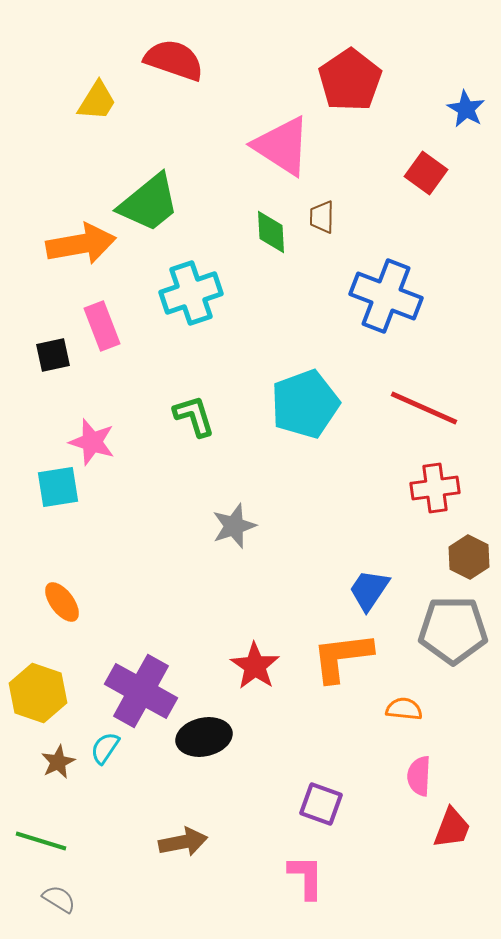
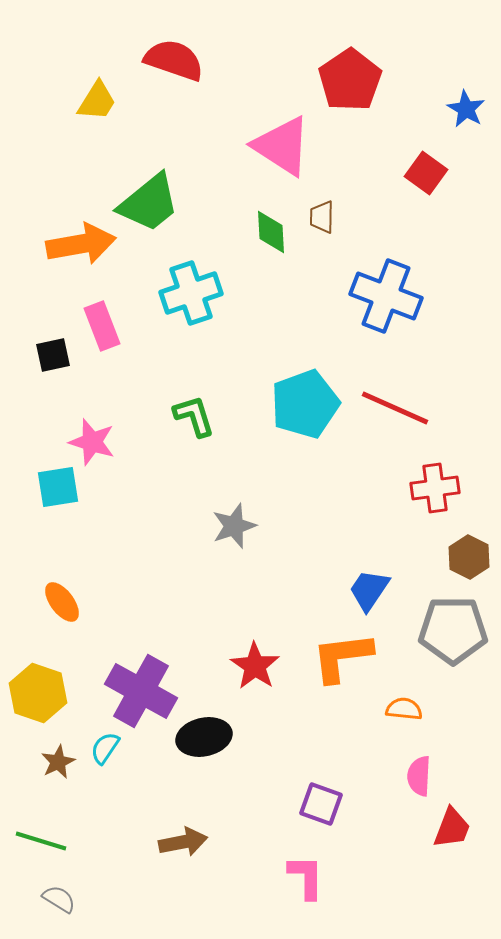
red line: moved 29 px left
